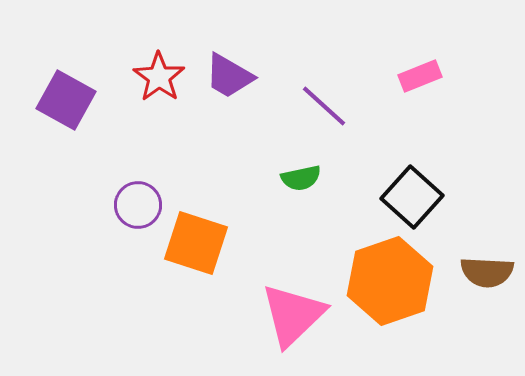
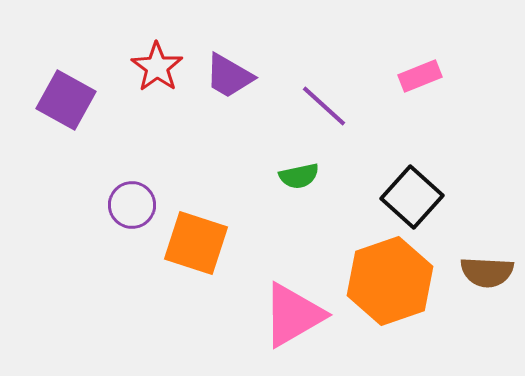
red star: moved 2 px left, 10 px up
green semicircle: moved 2 px left, 2 px up
purple circle: moved 6 px left
pink triangle: rotated 14 degrees clockwise
